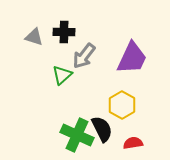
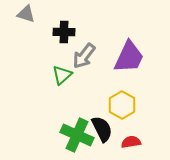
gray triangle: moved 8 px left, 23 px up
purple trapezoid: moved 3 px left, 1 px up
red semicircle: moved 2 px left, 1 px up
